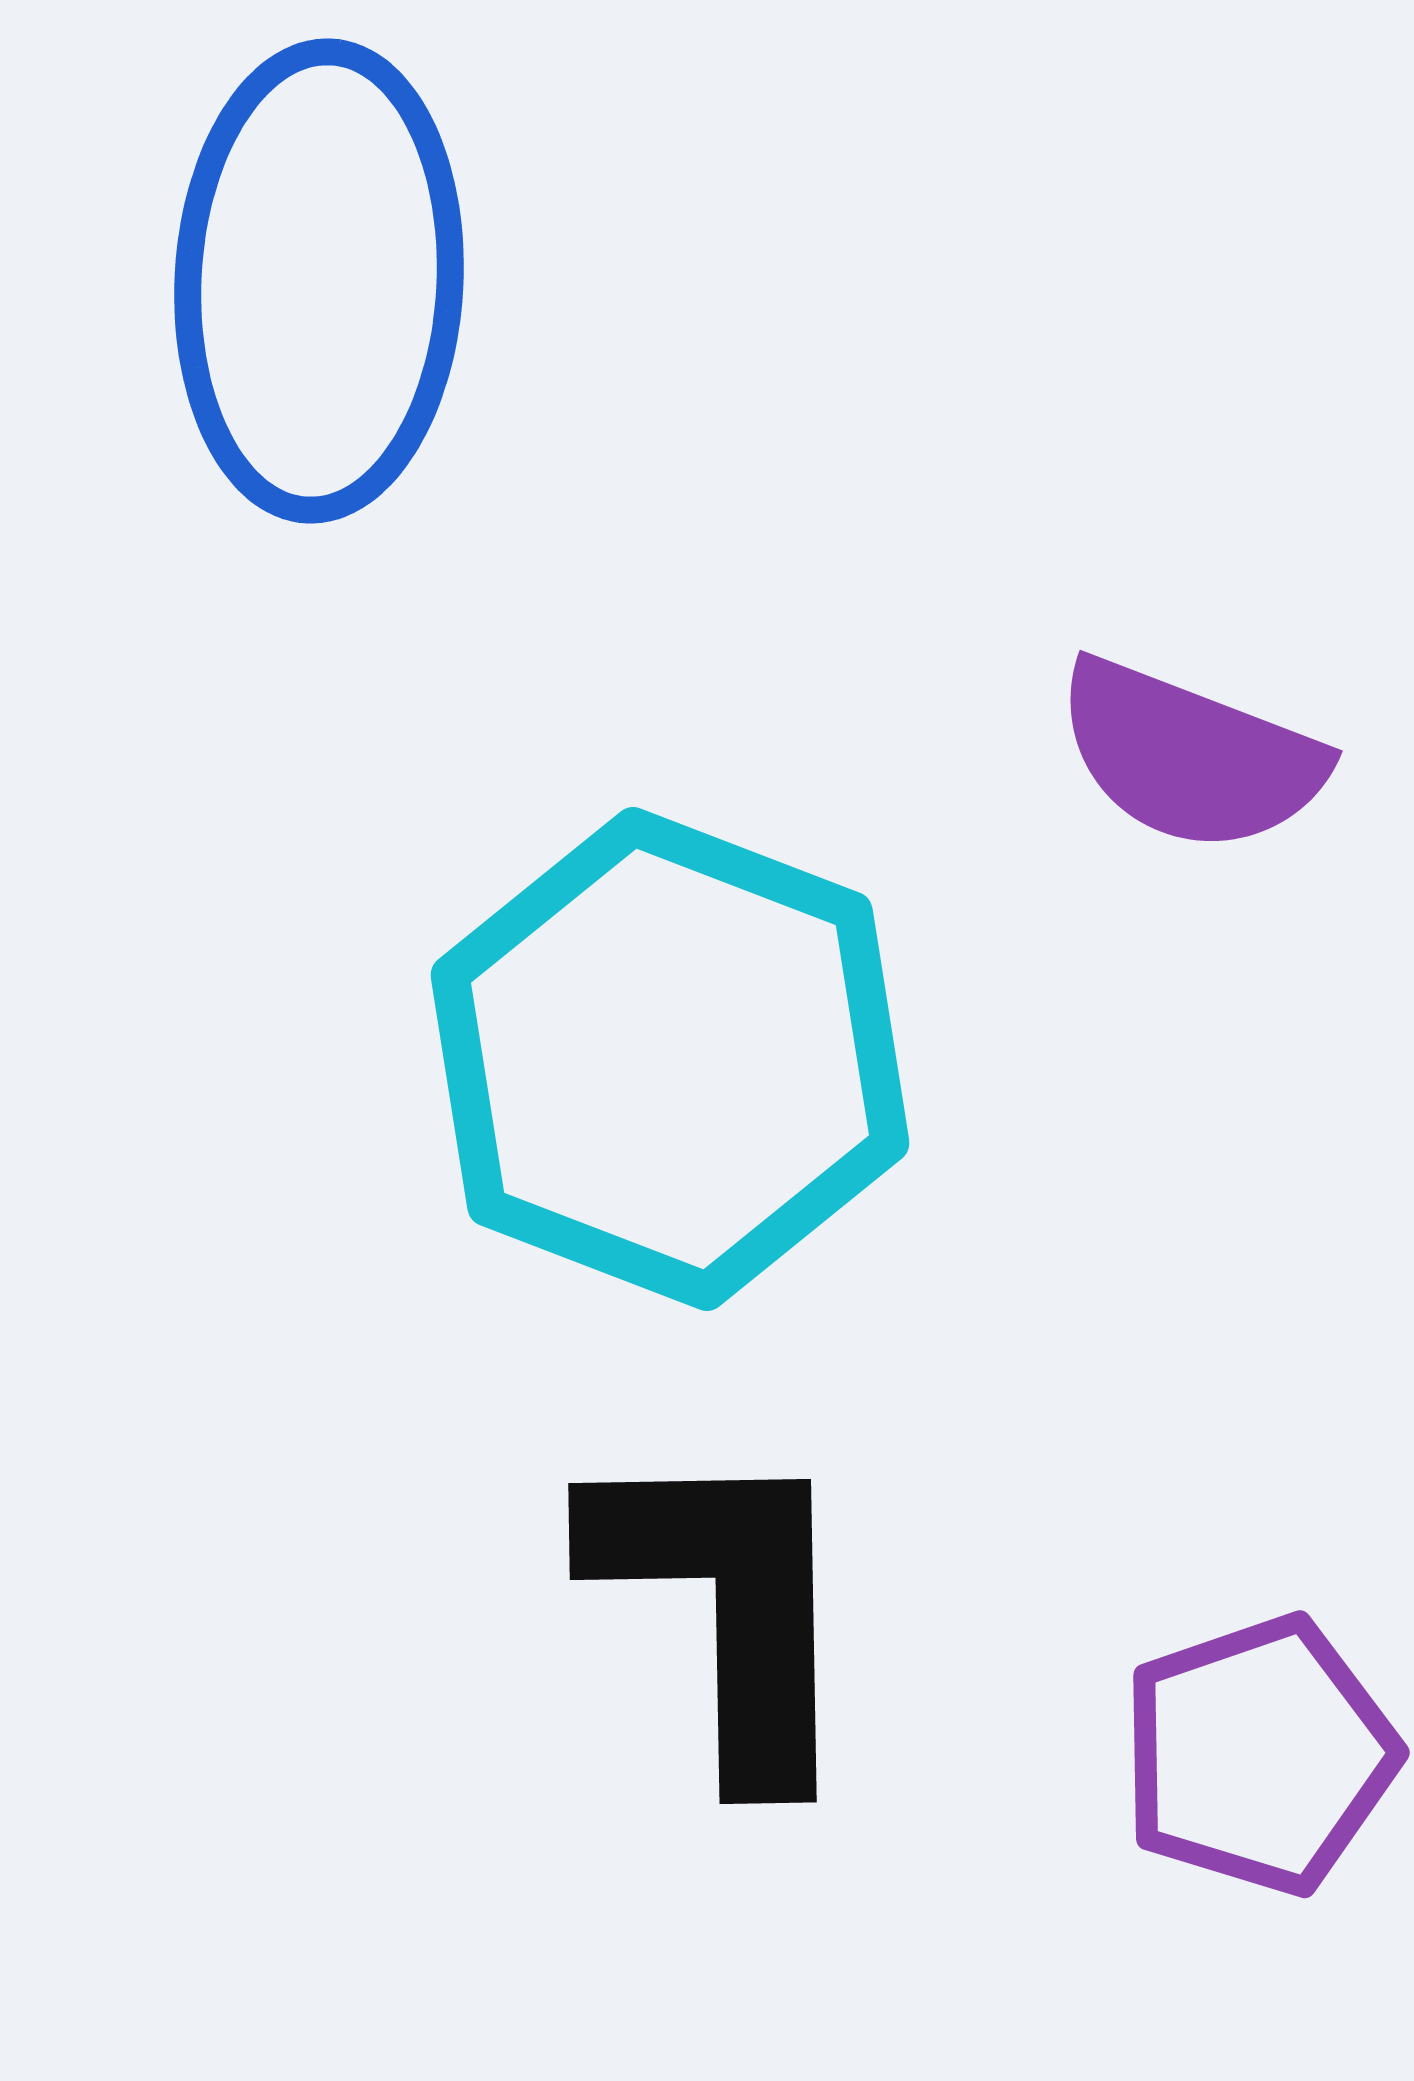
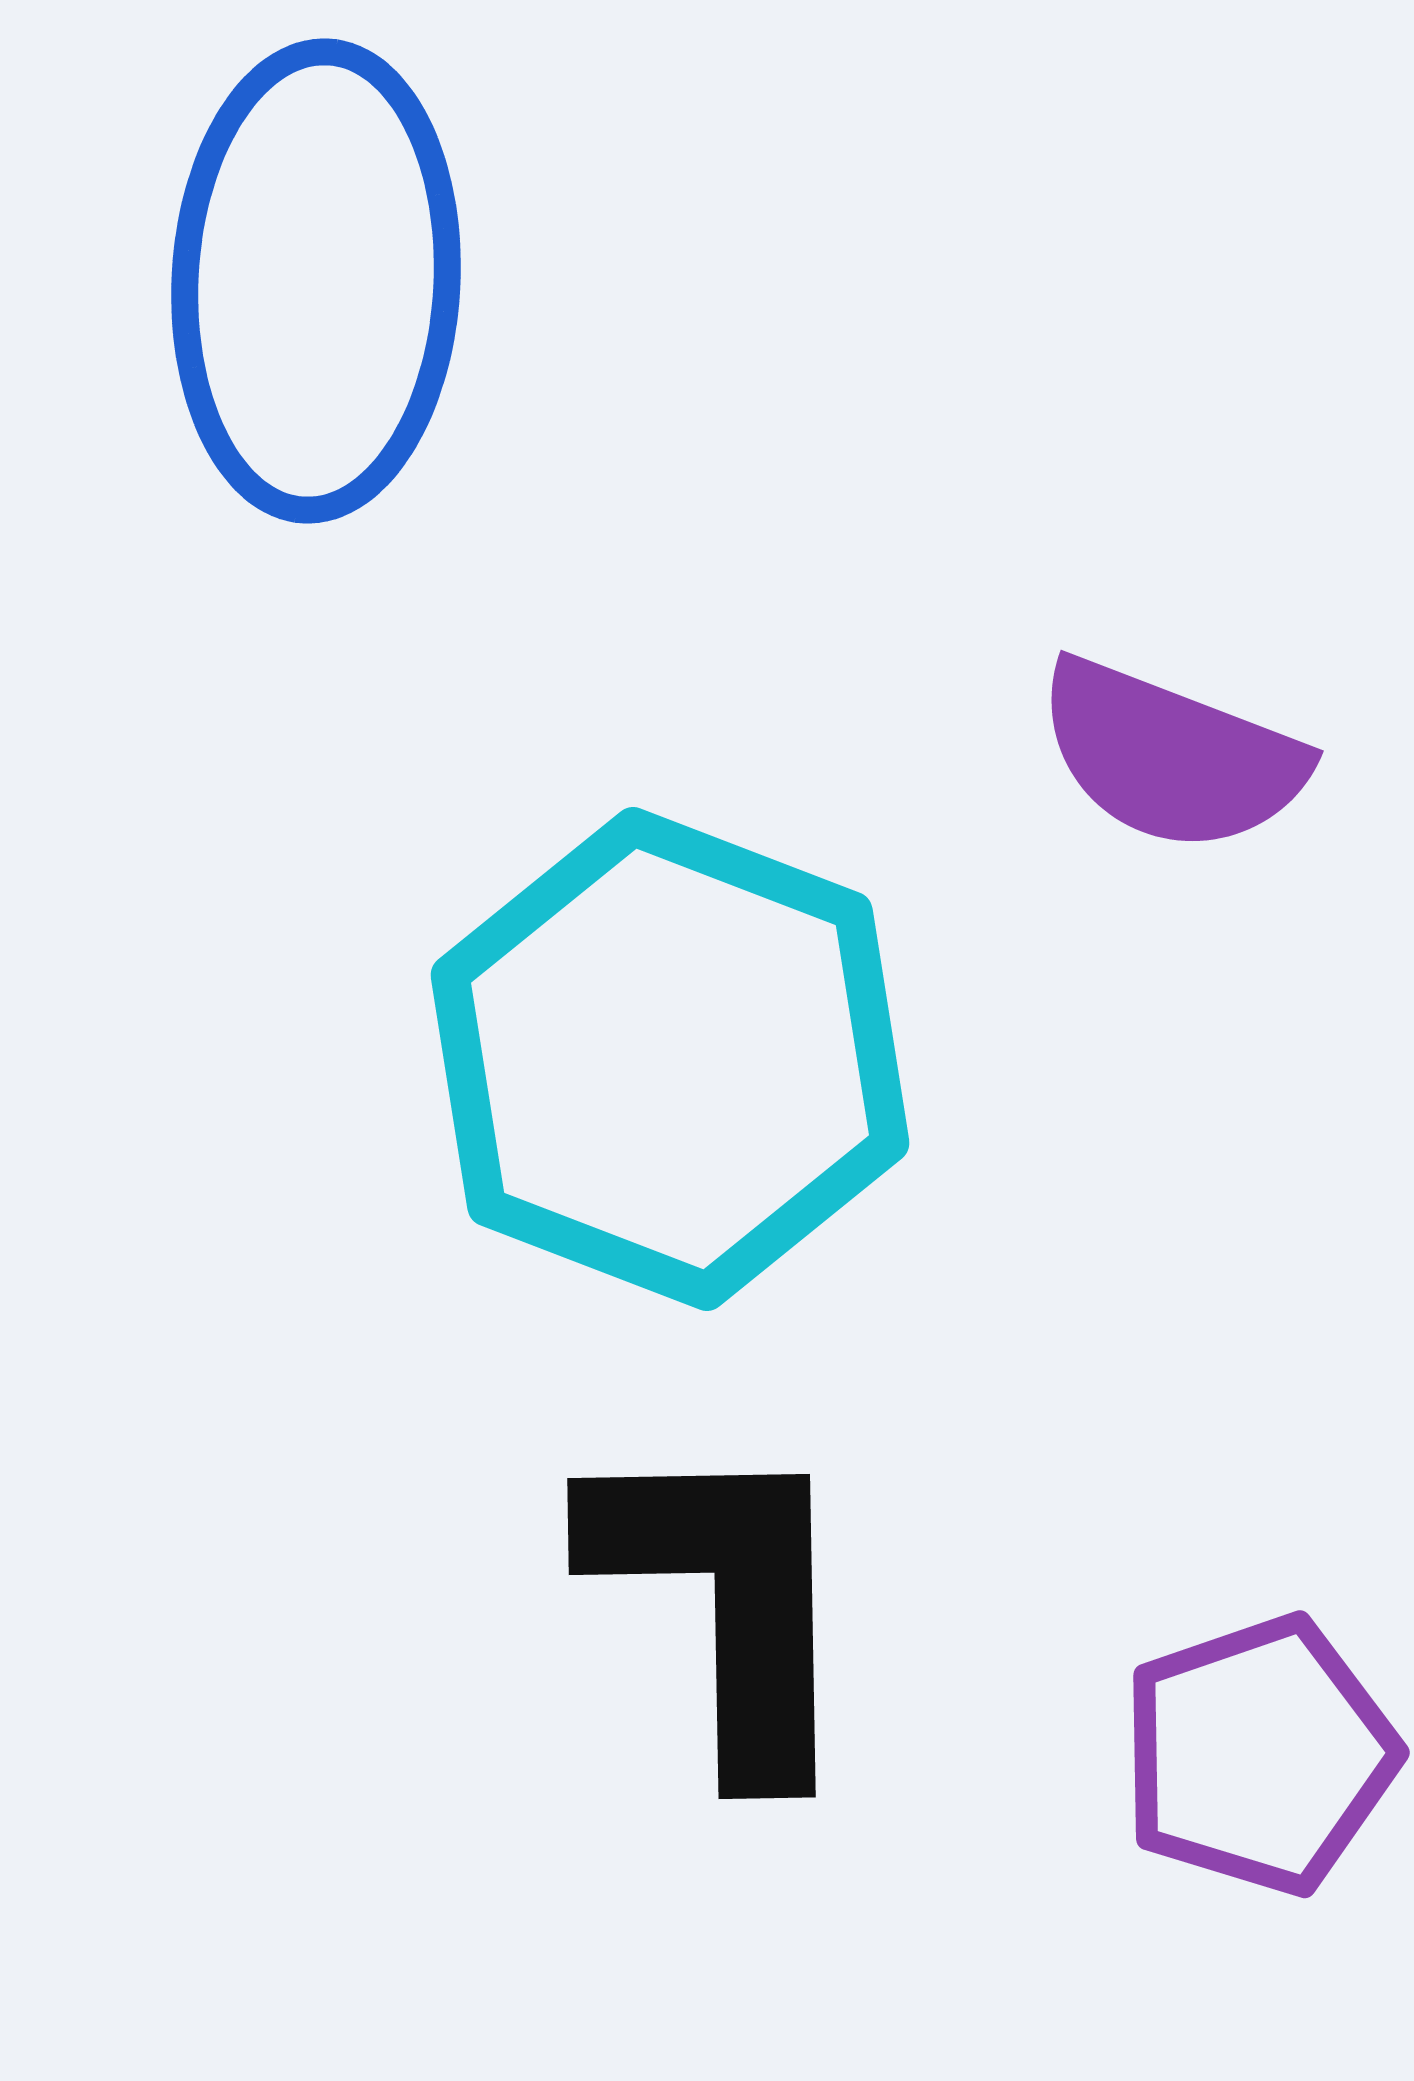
blue ellipse: moved 3 px left
purple semicircle: moved 19 px left
black L-shape: moved 1 px left, 5 px up
